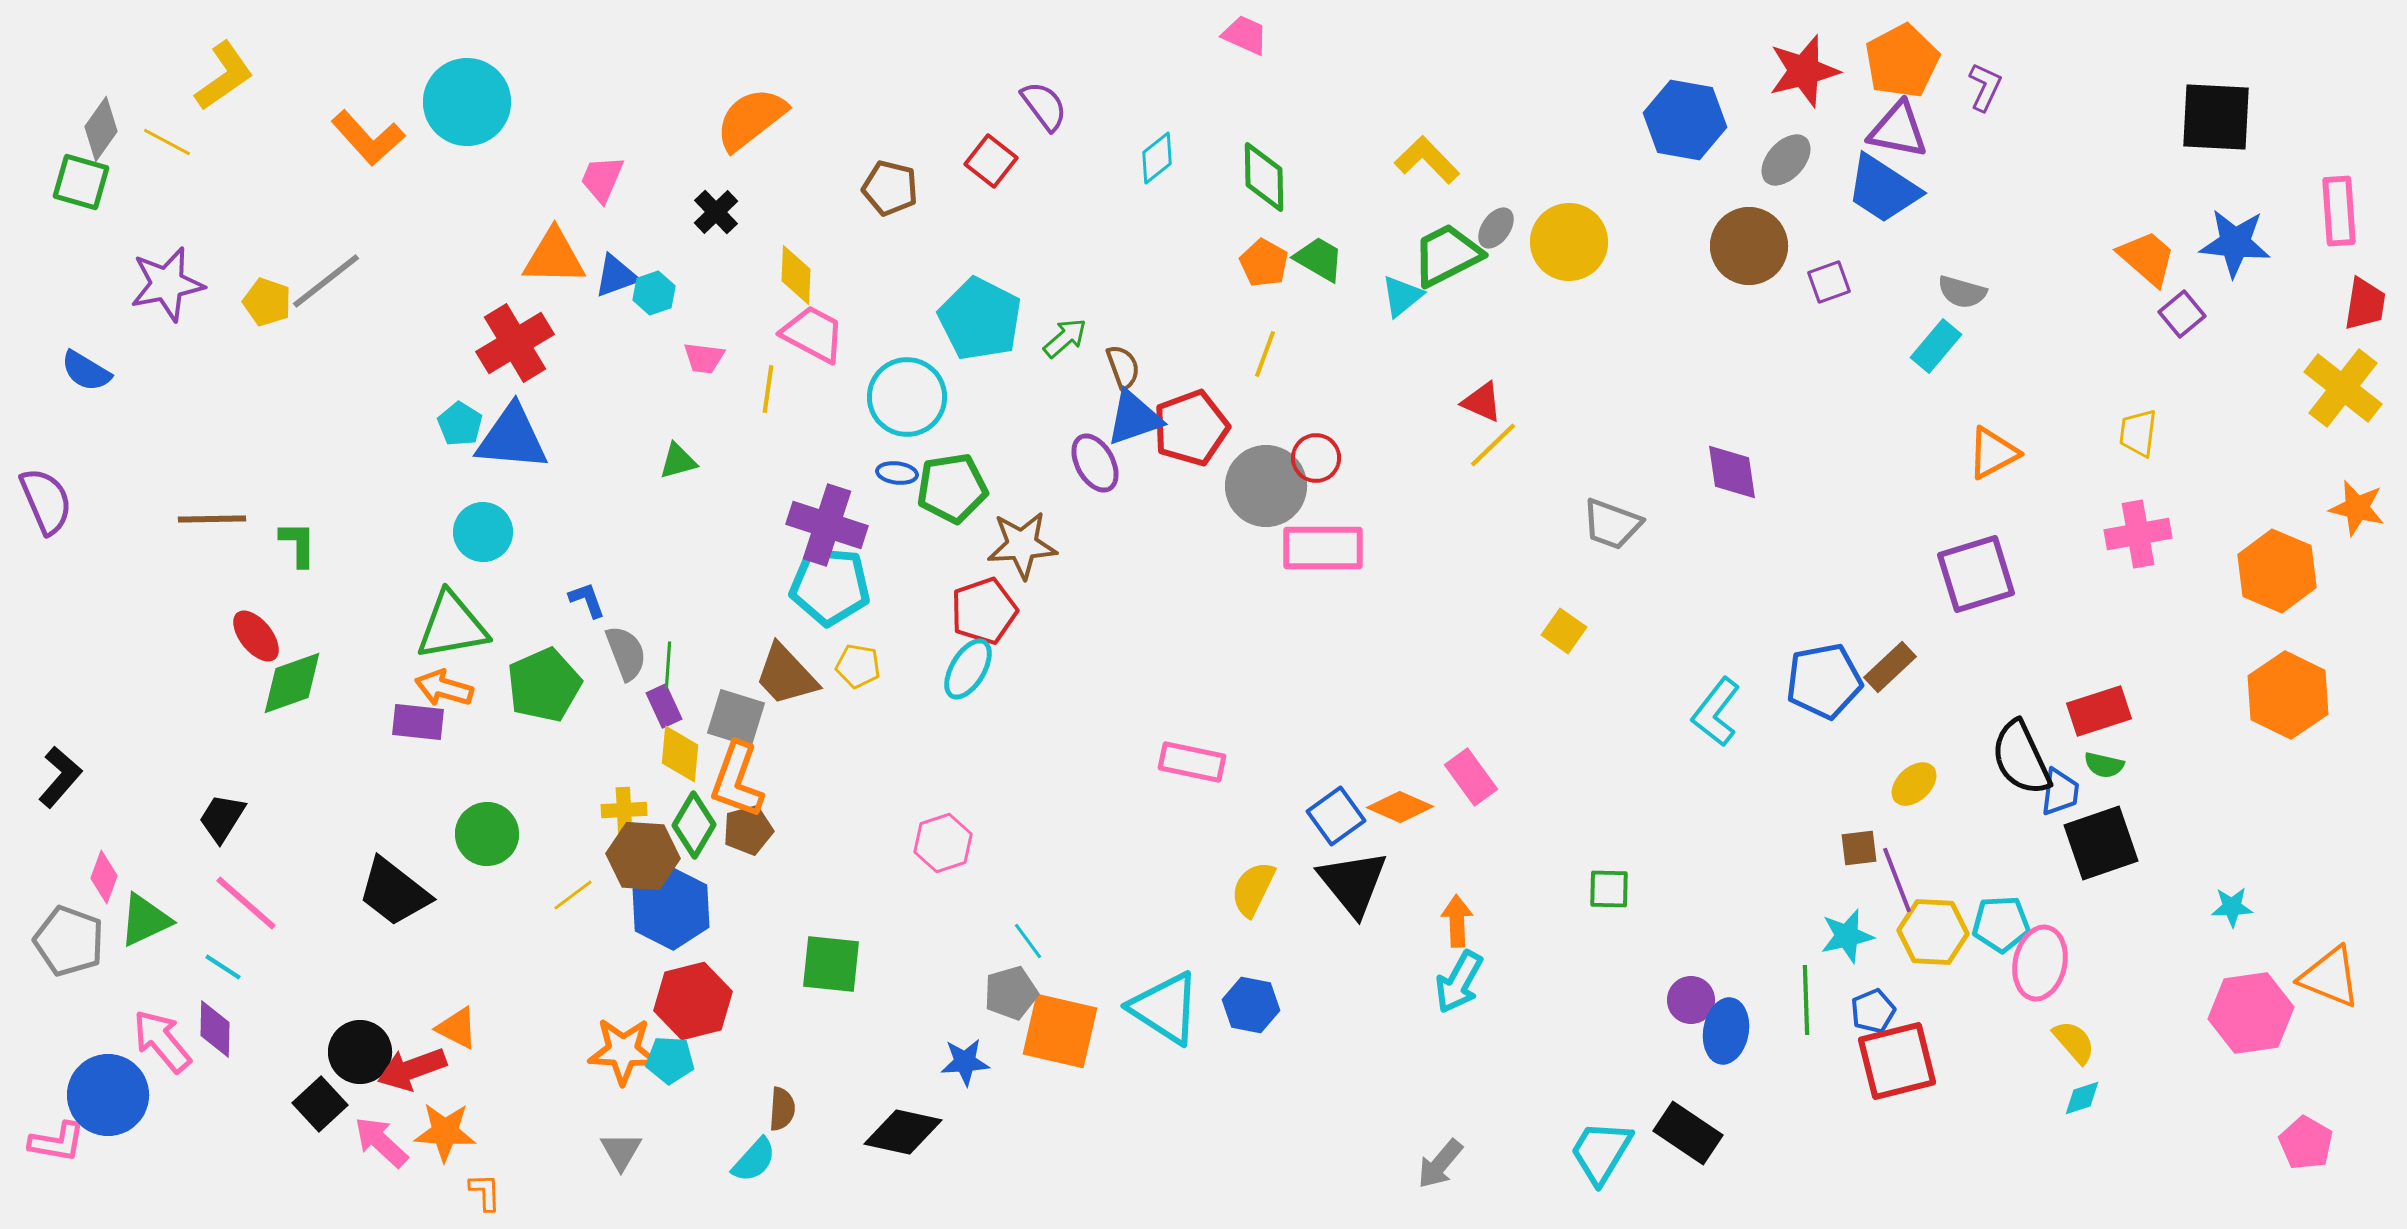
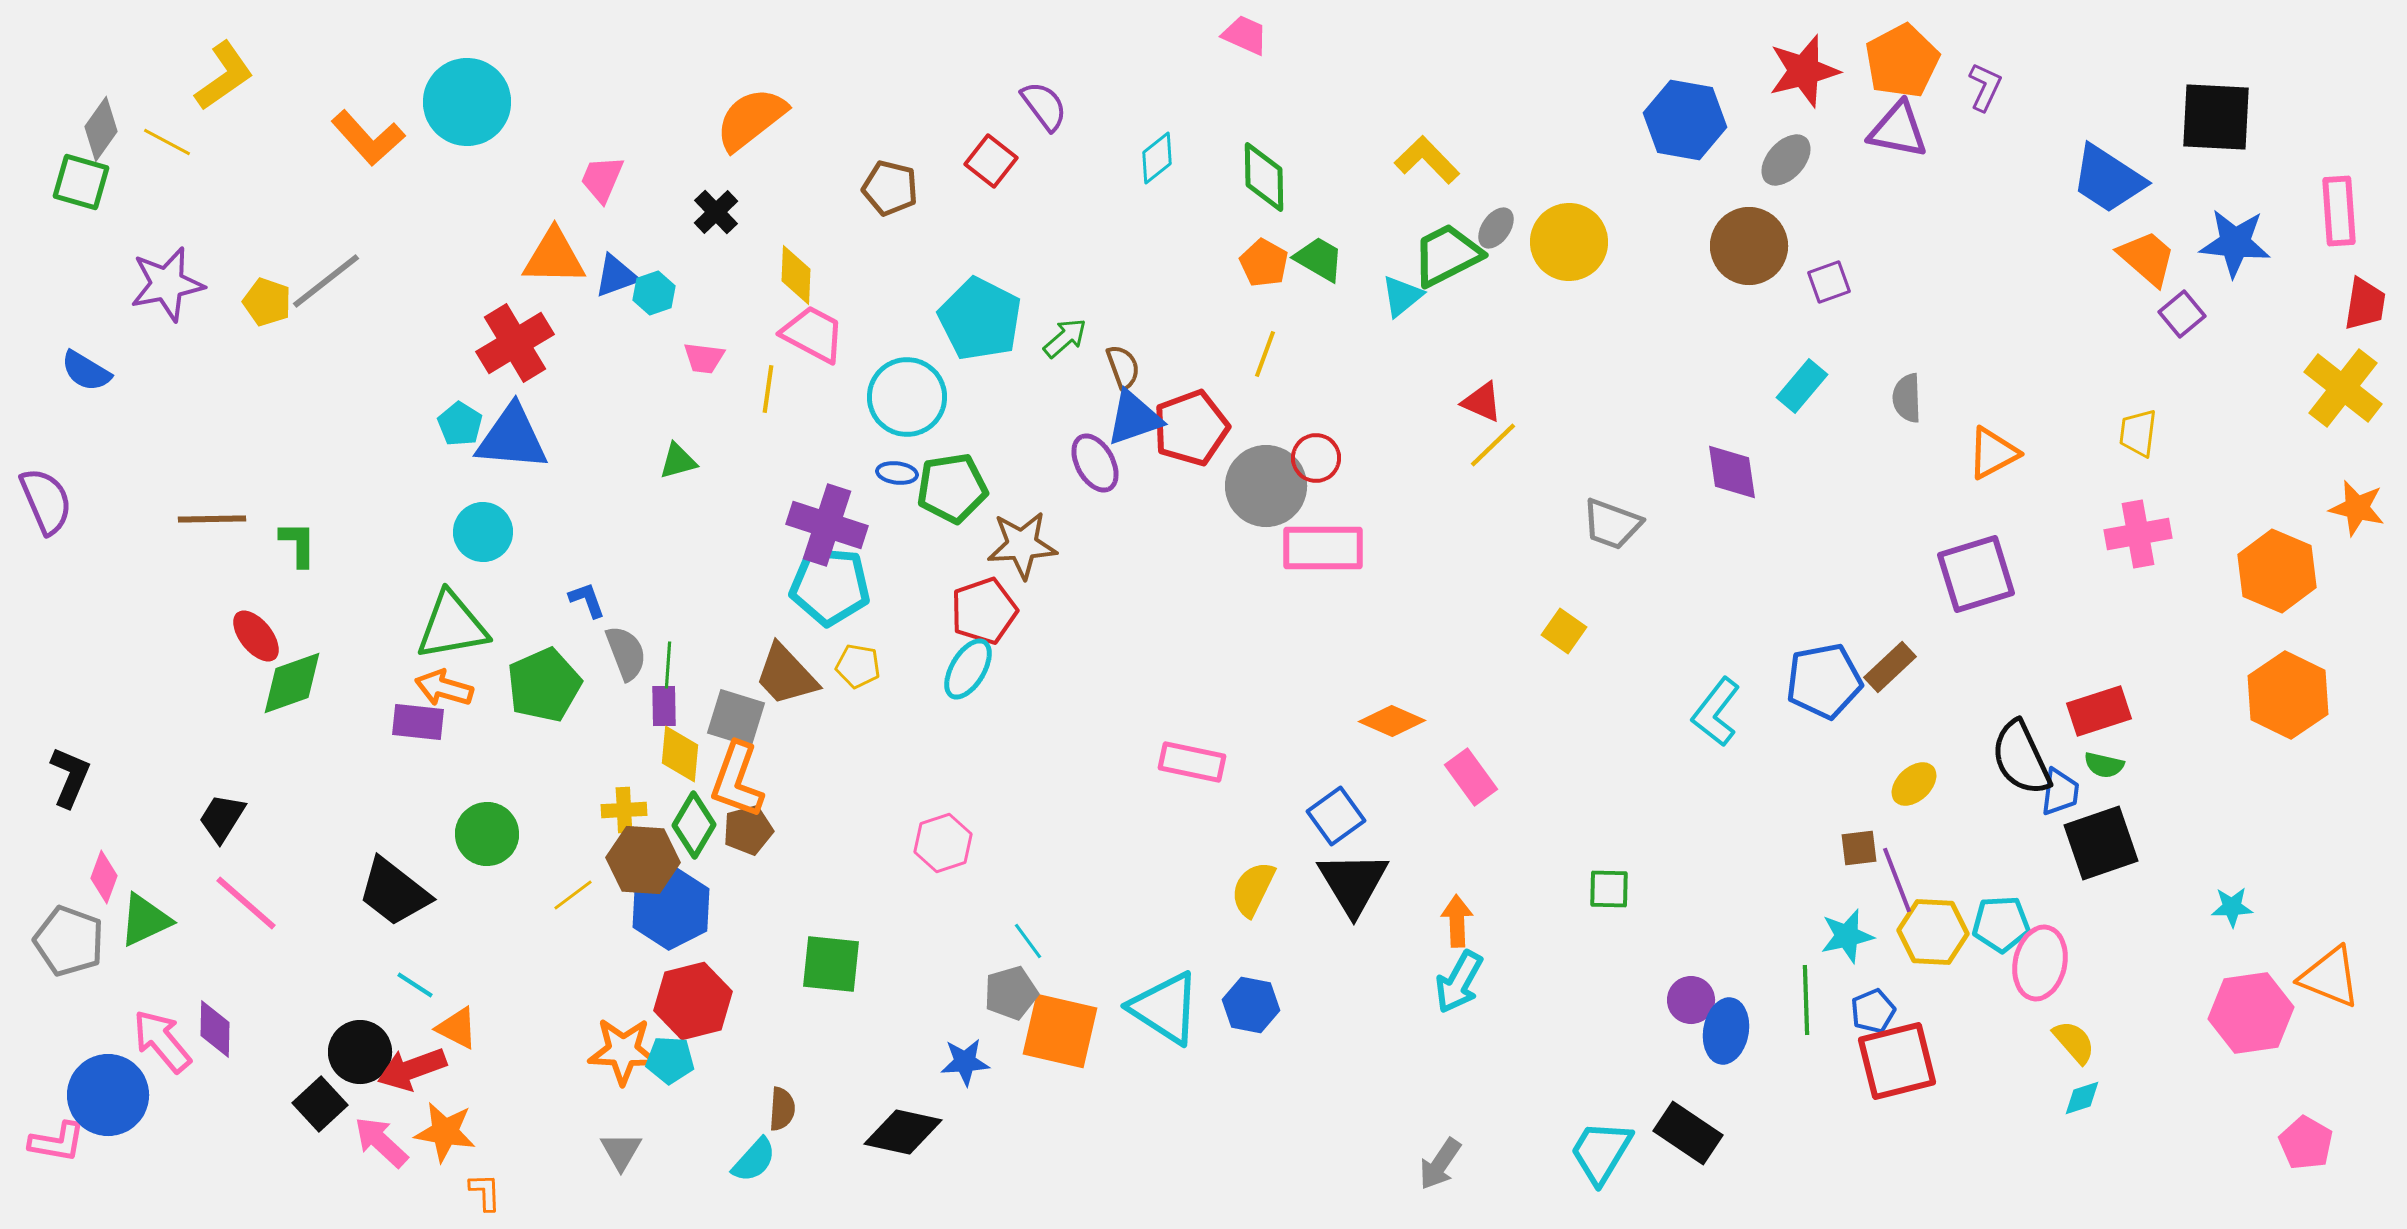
blue trapezoid at (1883, 189): moved 225 px right, 10 px up
gray semicircle at (1962, 292): moved 55 px left, 106 px down; rotated 72 degrees clockwise
cyan rectangle at (1936, 346): moved 134 px left, 40 px down
purple rectangle at (664, 706): rotated 24 degrees clockwise
black L-shape at (60, 777): moved 10 px right; rotated 18 degrees counterclockwise
orange diamond at (1400, 807): moved 8 px left, 86 px up
brown hexagon at (643, 856): moved 4 px down
black triangle at (1353, 883): rotated 8 degrees clockwise
blue hexagon at (671, 908): rotated 6 degrees clockwise
cyan line at (223, 967): moved 192 px right, 18 px down
orange star at (445, 1132): rotated 6 degrees clockwise
gray arrow at (1440, 1164): rotated 6 degrees counterclockwise
